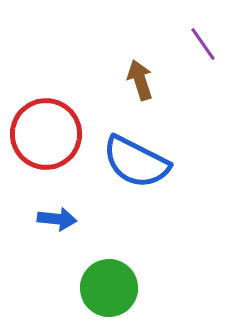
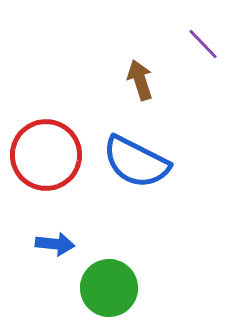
purple line: rotated 9 degrees counterclockwise
red circle: moved 21 px down
blue arrow: moved 2 px left, 25 px down
